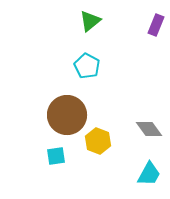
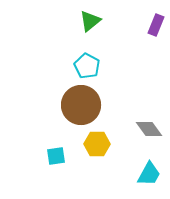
brown circle: moved 14 px right, 10 px up
yellow hexagon: moved 1 px left, 3 px down; rotated 20 degrees counterclockwise
